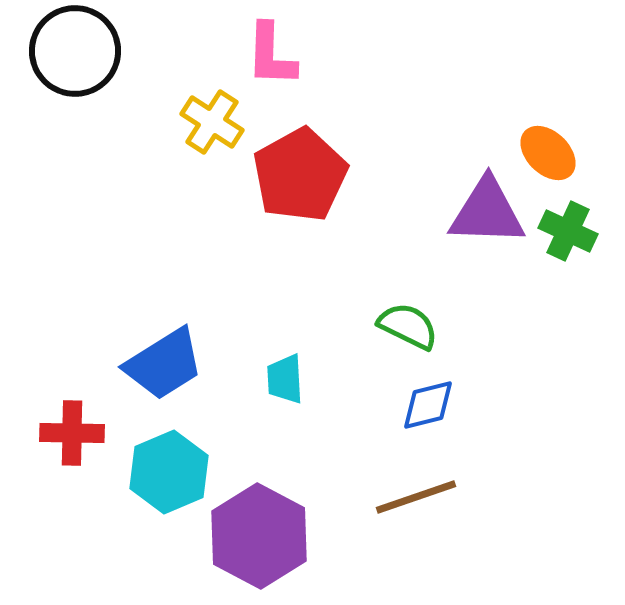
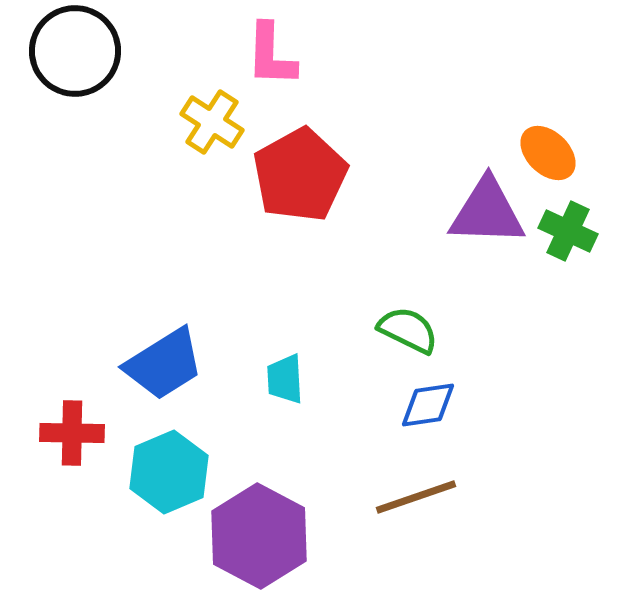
green semicircle: moved 4 px down
blue diamond: rotated 6 degrees clockwise
